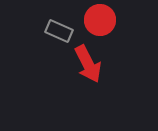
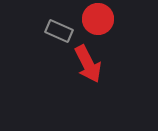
red circle: moved 2 px left, 1 px up
